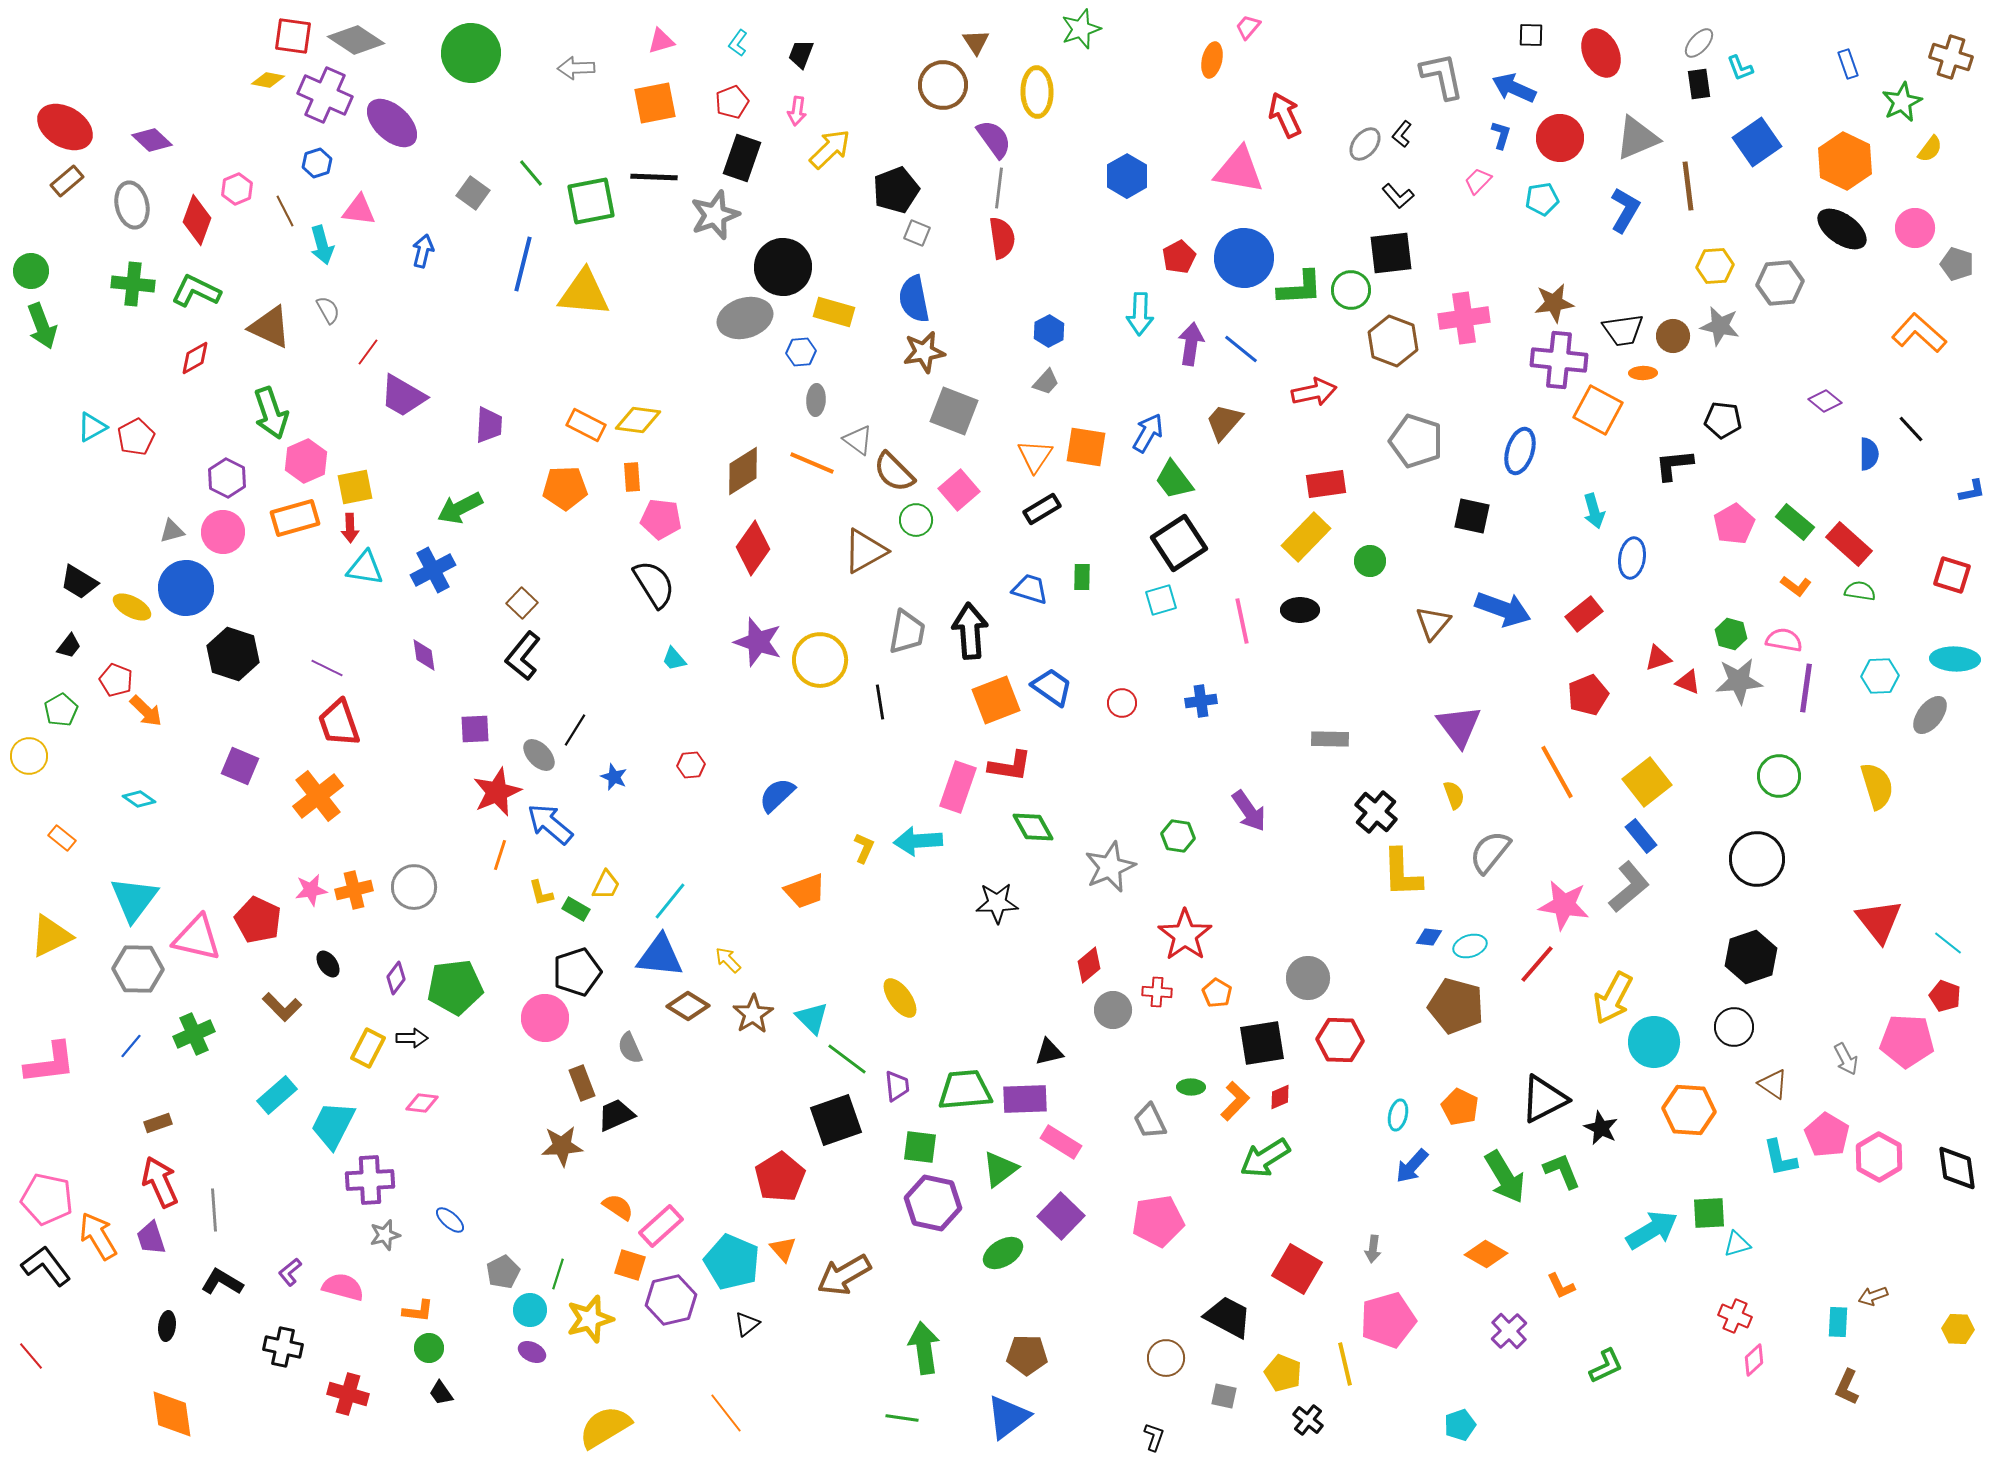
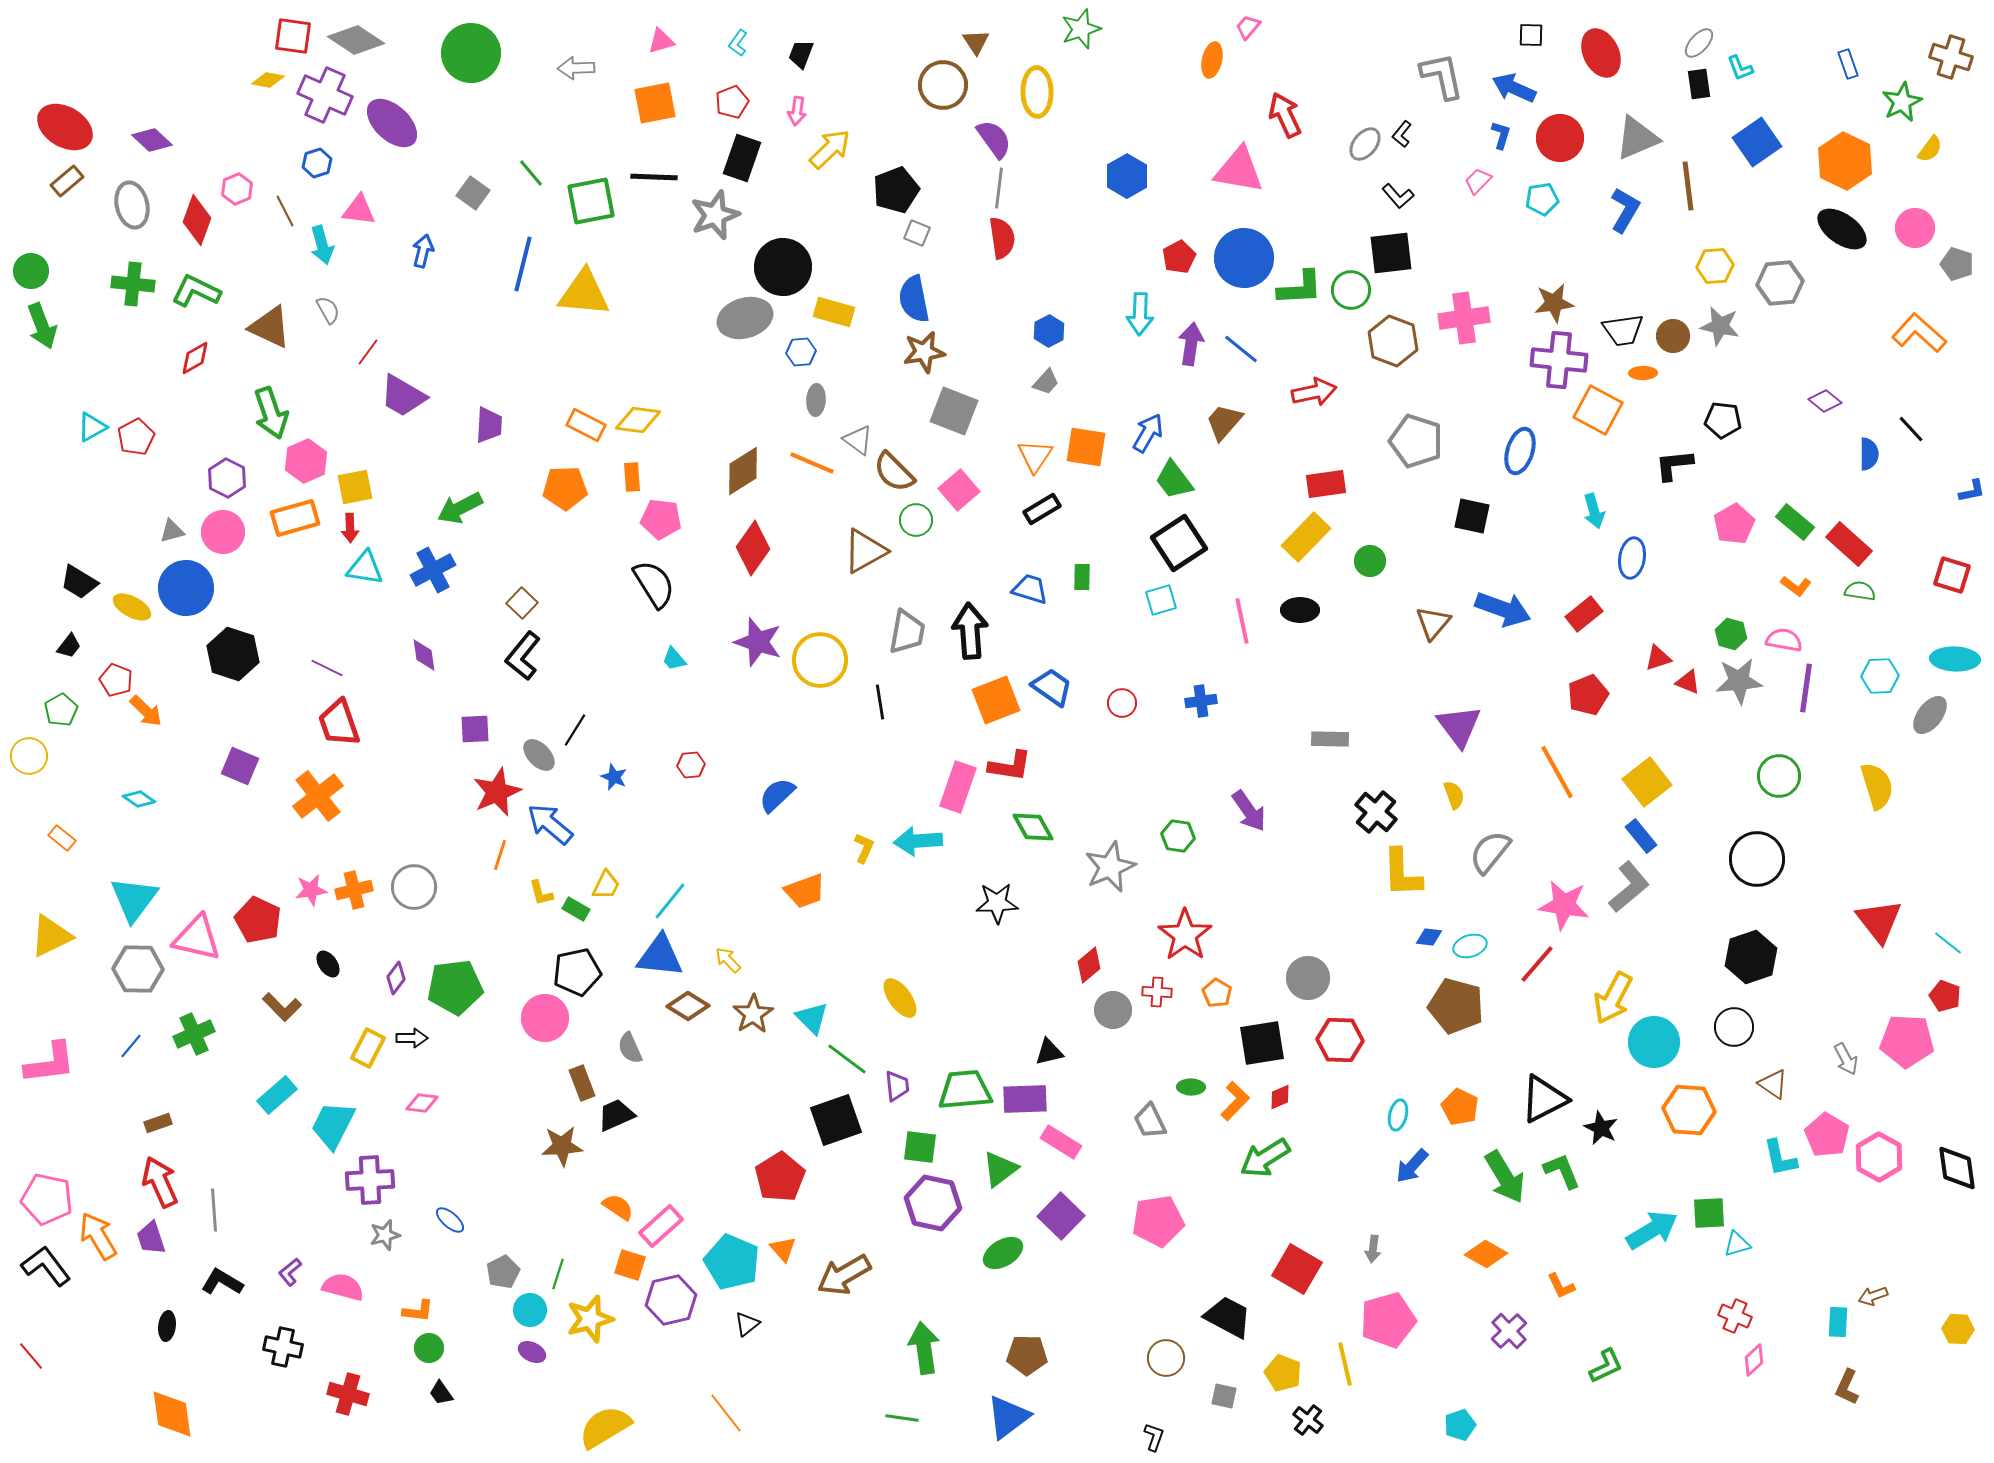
black pentagon at (577, 972): rotated 6 degrees clockwise
